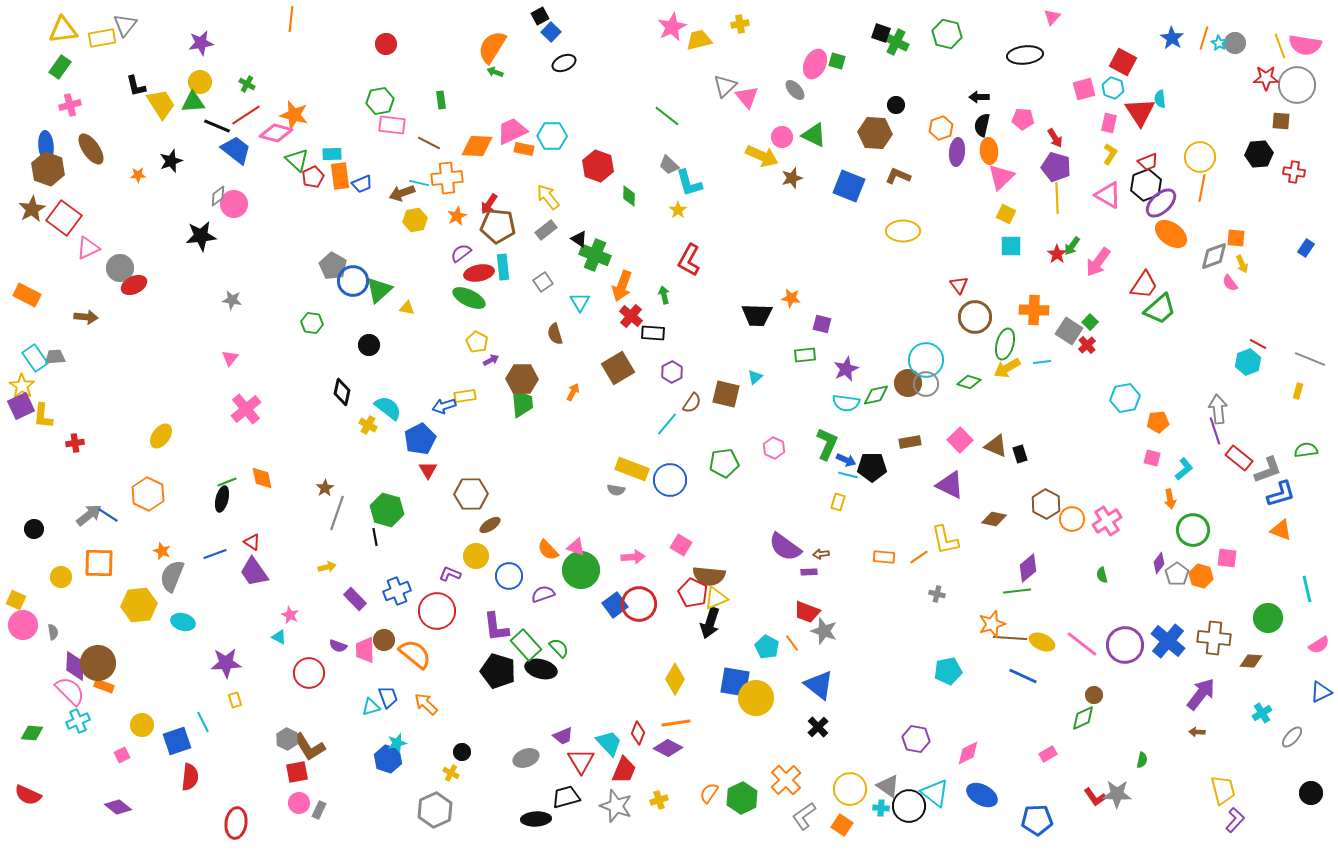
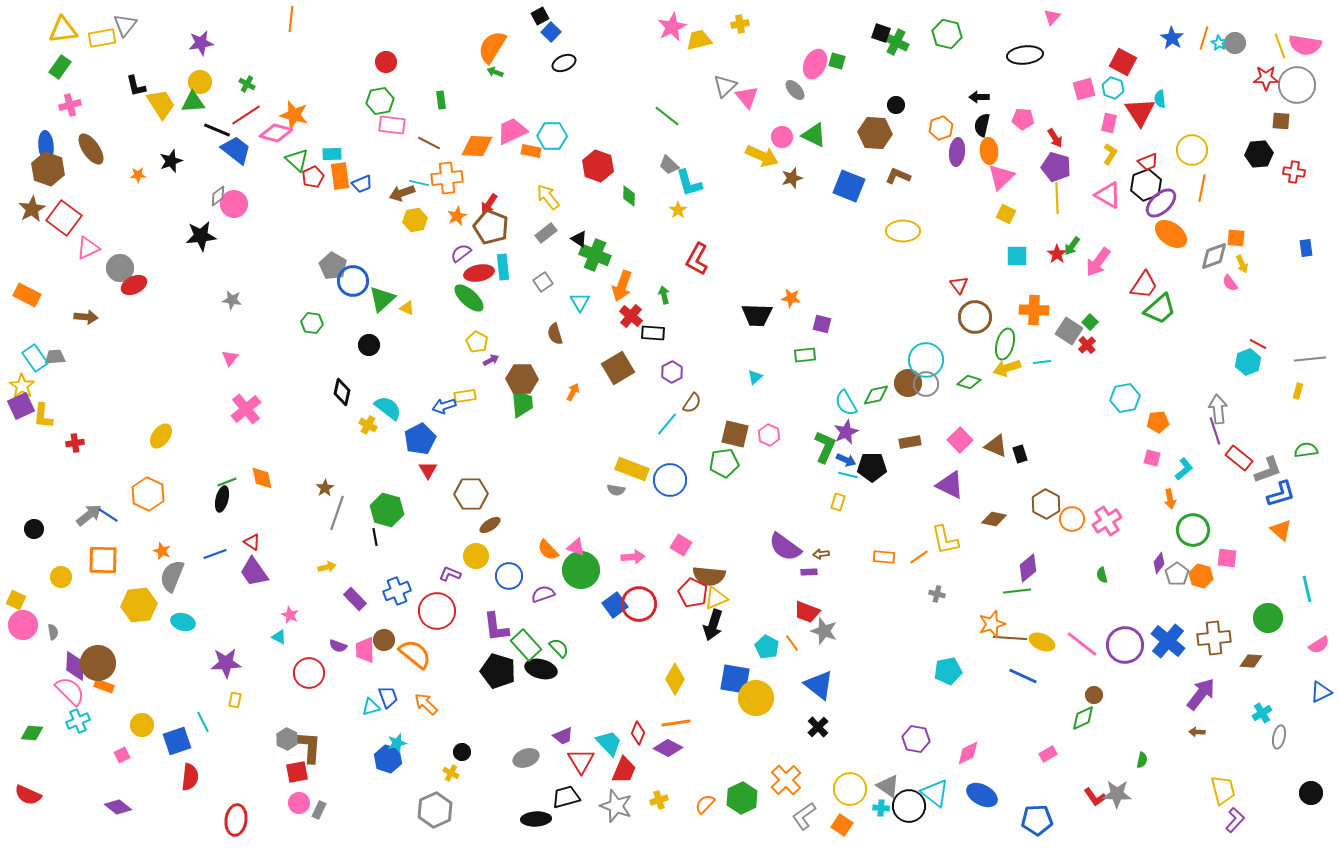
red circle at (386, 44): moved 18 px down
black line at (217, 126): moved 4 px down
orange rectangle at (524, 149): moved 7 px right, 2 px down
yellow circle at (1200, 157): moved 8 px left, 7 px up
brown pentagon at (498, 226): moved 7 px left, 1 px down; rotated 16 degrees clockwise
gray rectangle at (546, 230): moved 3 px down
cyan square at (1011, 246): moved 6 px right, 10 px down
blue rectangle at (1306, 248): rotated 42 degrees counterclockwise
red L-shape at (689, 260): moved 8 px right, 1 px up
green triangle at (379, 290): moved 3 px right, 9 px down
green ellipse at (469, 298): rotated 16 degrees clockwise
yellow triangle at (407, 308): rotated 14 degrees clockwise
gray line at (1310, 359): rotated 28 degrees counterclockwise
yellow arrow at (1007, 368): rotated 12 degrees clockwise
purple star at (846, 369): moved 63 px down
brown square at (726, 394): moved 9 px right, 40 px down
cyan semicircle at (846, 403): rotated 52 degrees clockwise
green L-shape at (827, 444): moved 2 px left, 3 px down
pink hexagon at (774, 448): moved 5 px left, 13 px up
orange triangle at (1281, 530): rotated 20 degrees clockwise
orange square at (99, 563): moved 4 px right, 3 px up
black arrow at (710, 623): moved 3 px right, 2 px down
brown cross at (1214, 638): rotated 12 degrees counterclockwise
blue square at (735, 682): moved 3 px up
yellow rectangle at (235, 700): rotated 28 degrees clockwise
gray ellipse at (1292, 737): moved 13 px left; rotated 30 degrees counterclockwise
brown L-shape at (309, 747): rotated 144 degrees counterclockwise
orange semicircle at (709, 793): moved 4 px left, 11 px down; rotated 10 degrees clockwise
red ellipse at (236, 823): moved 3 px up
